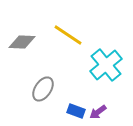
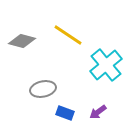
gray diamond: moved 1 px up; rotated 12 degrees clockwise
gray ellipse: rotated 45 degrees clockwise
blue rectangle: moved 11 px left, 2 px down
